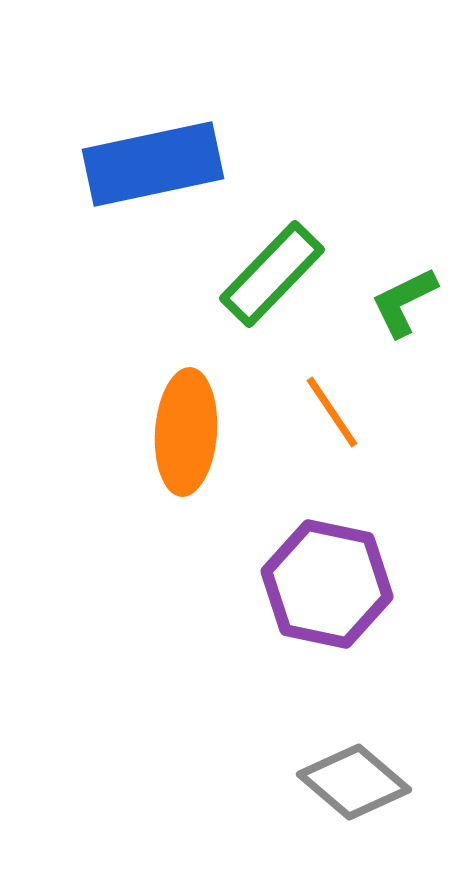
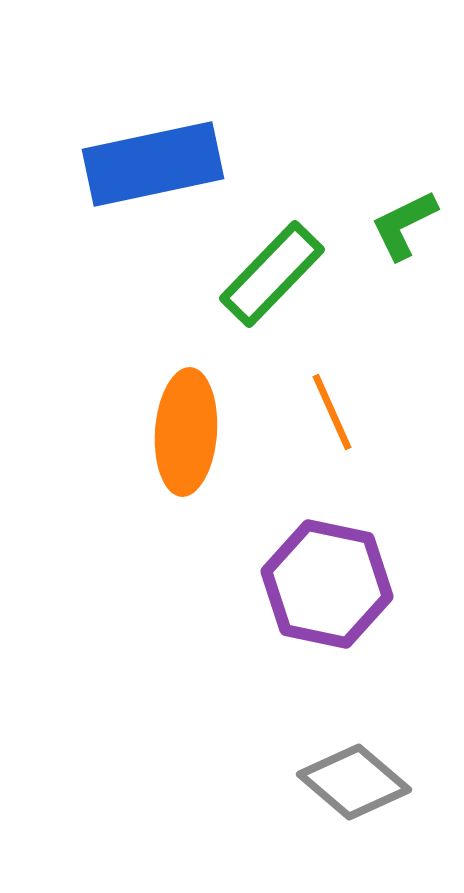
green L-shape: moved 77 px up
orange line: rotated 10 degrees clockwise
